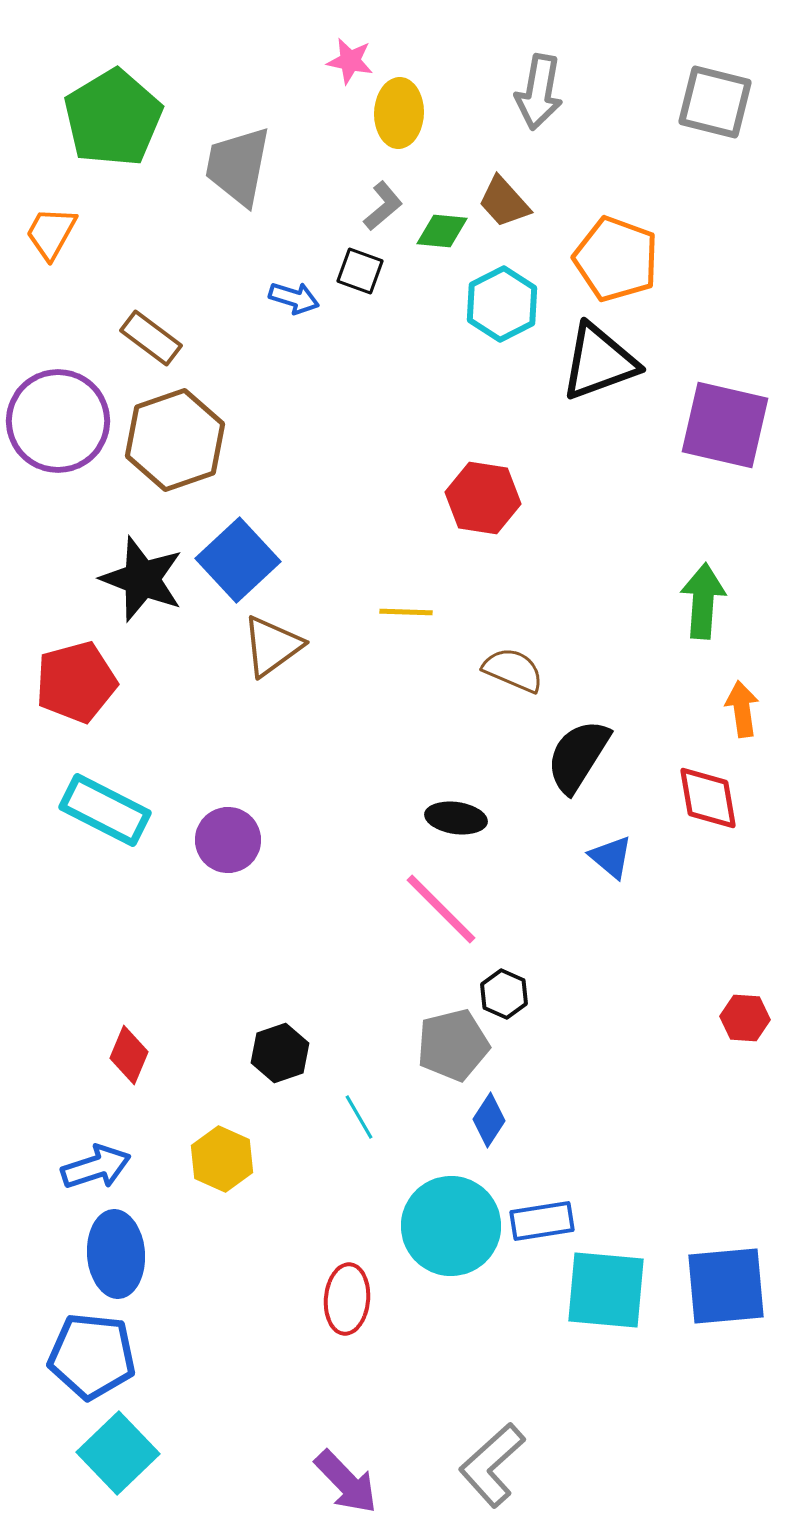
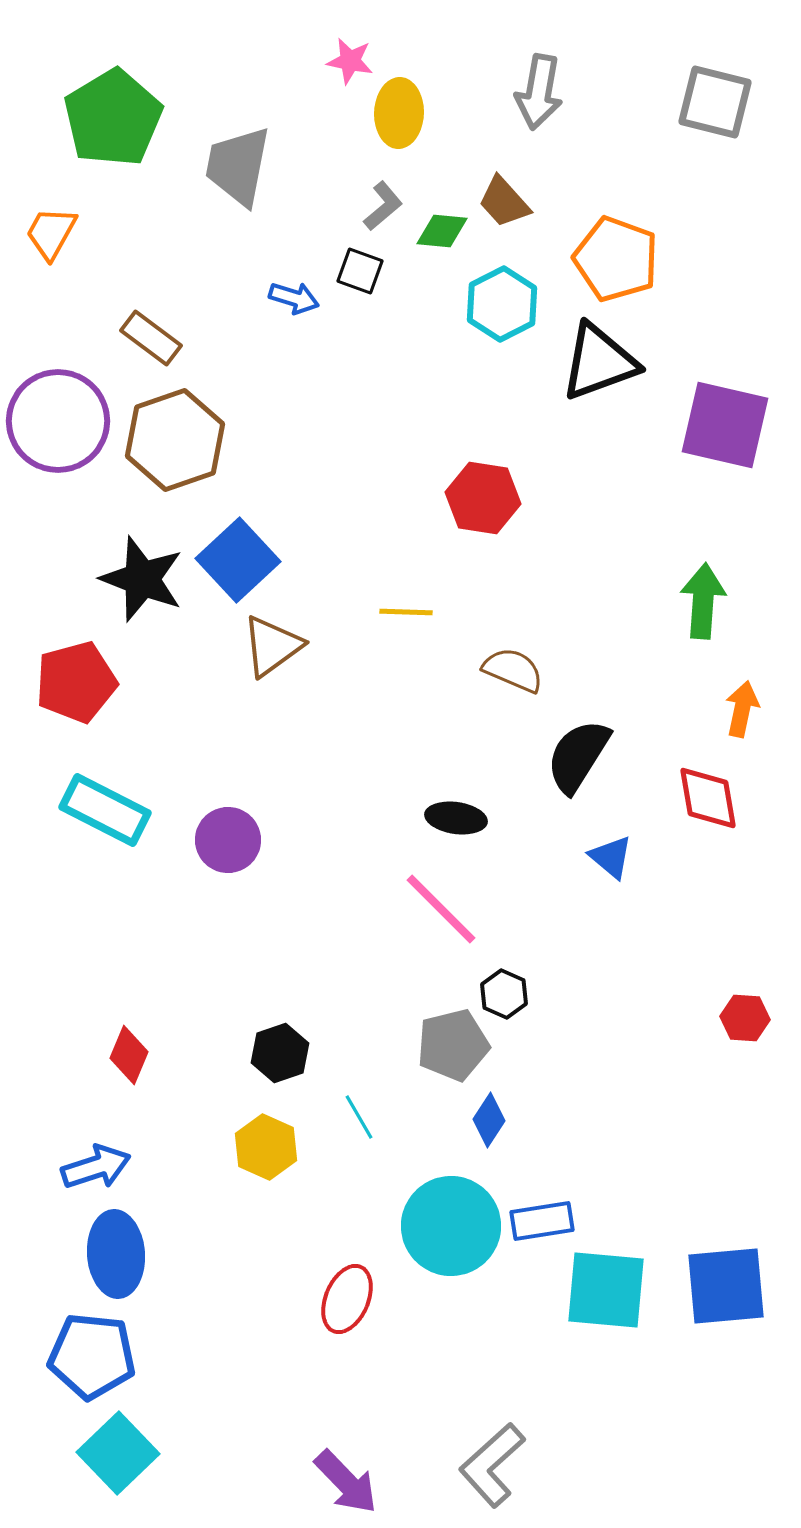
orange arrow at (742, 709): rotated 20 degrees clockwise
yellow hexagon at (222, 1159): moved 44 px right, 12 px up
red ellipse at (347, 1299): rotated 18 degrees clockwise
